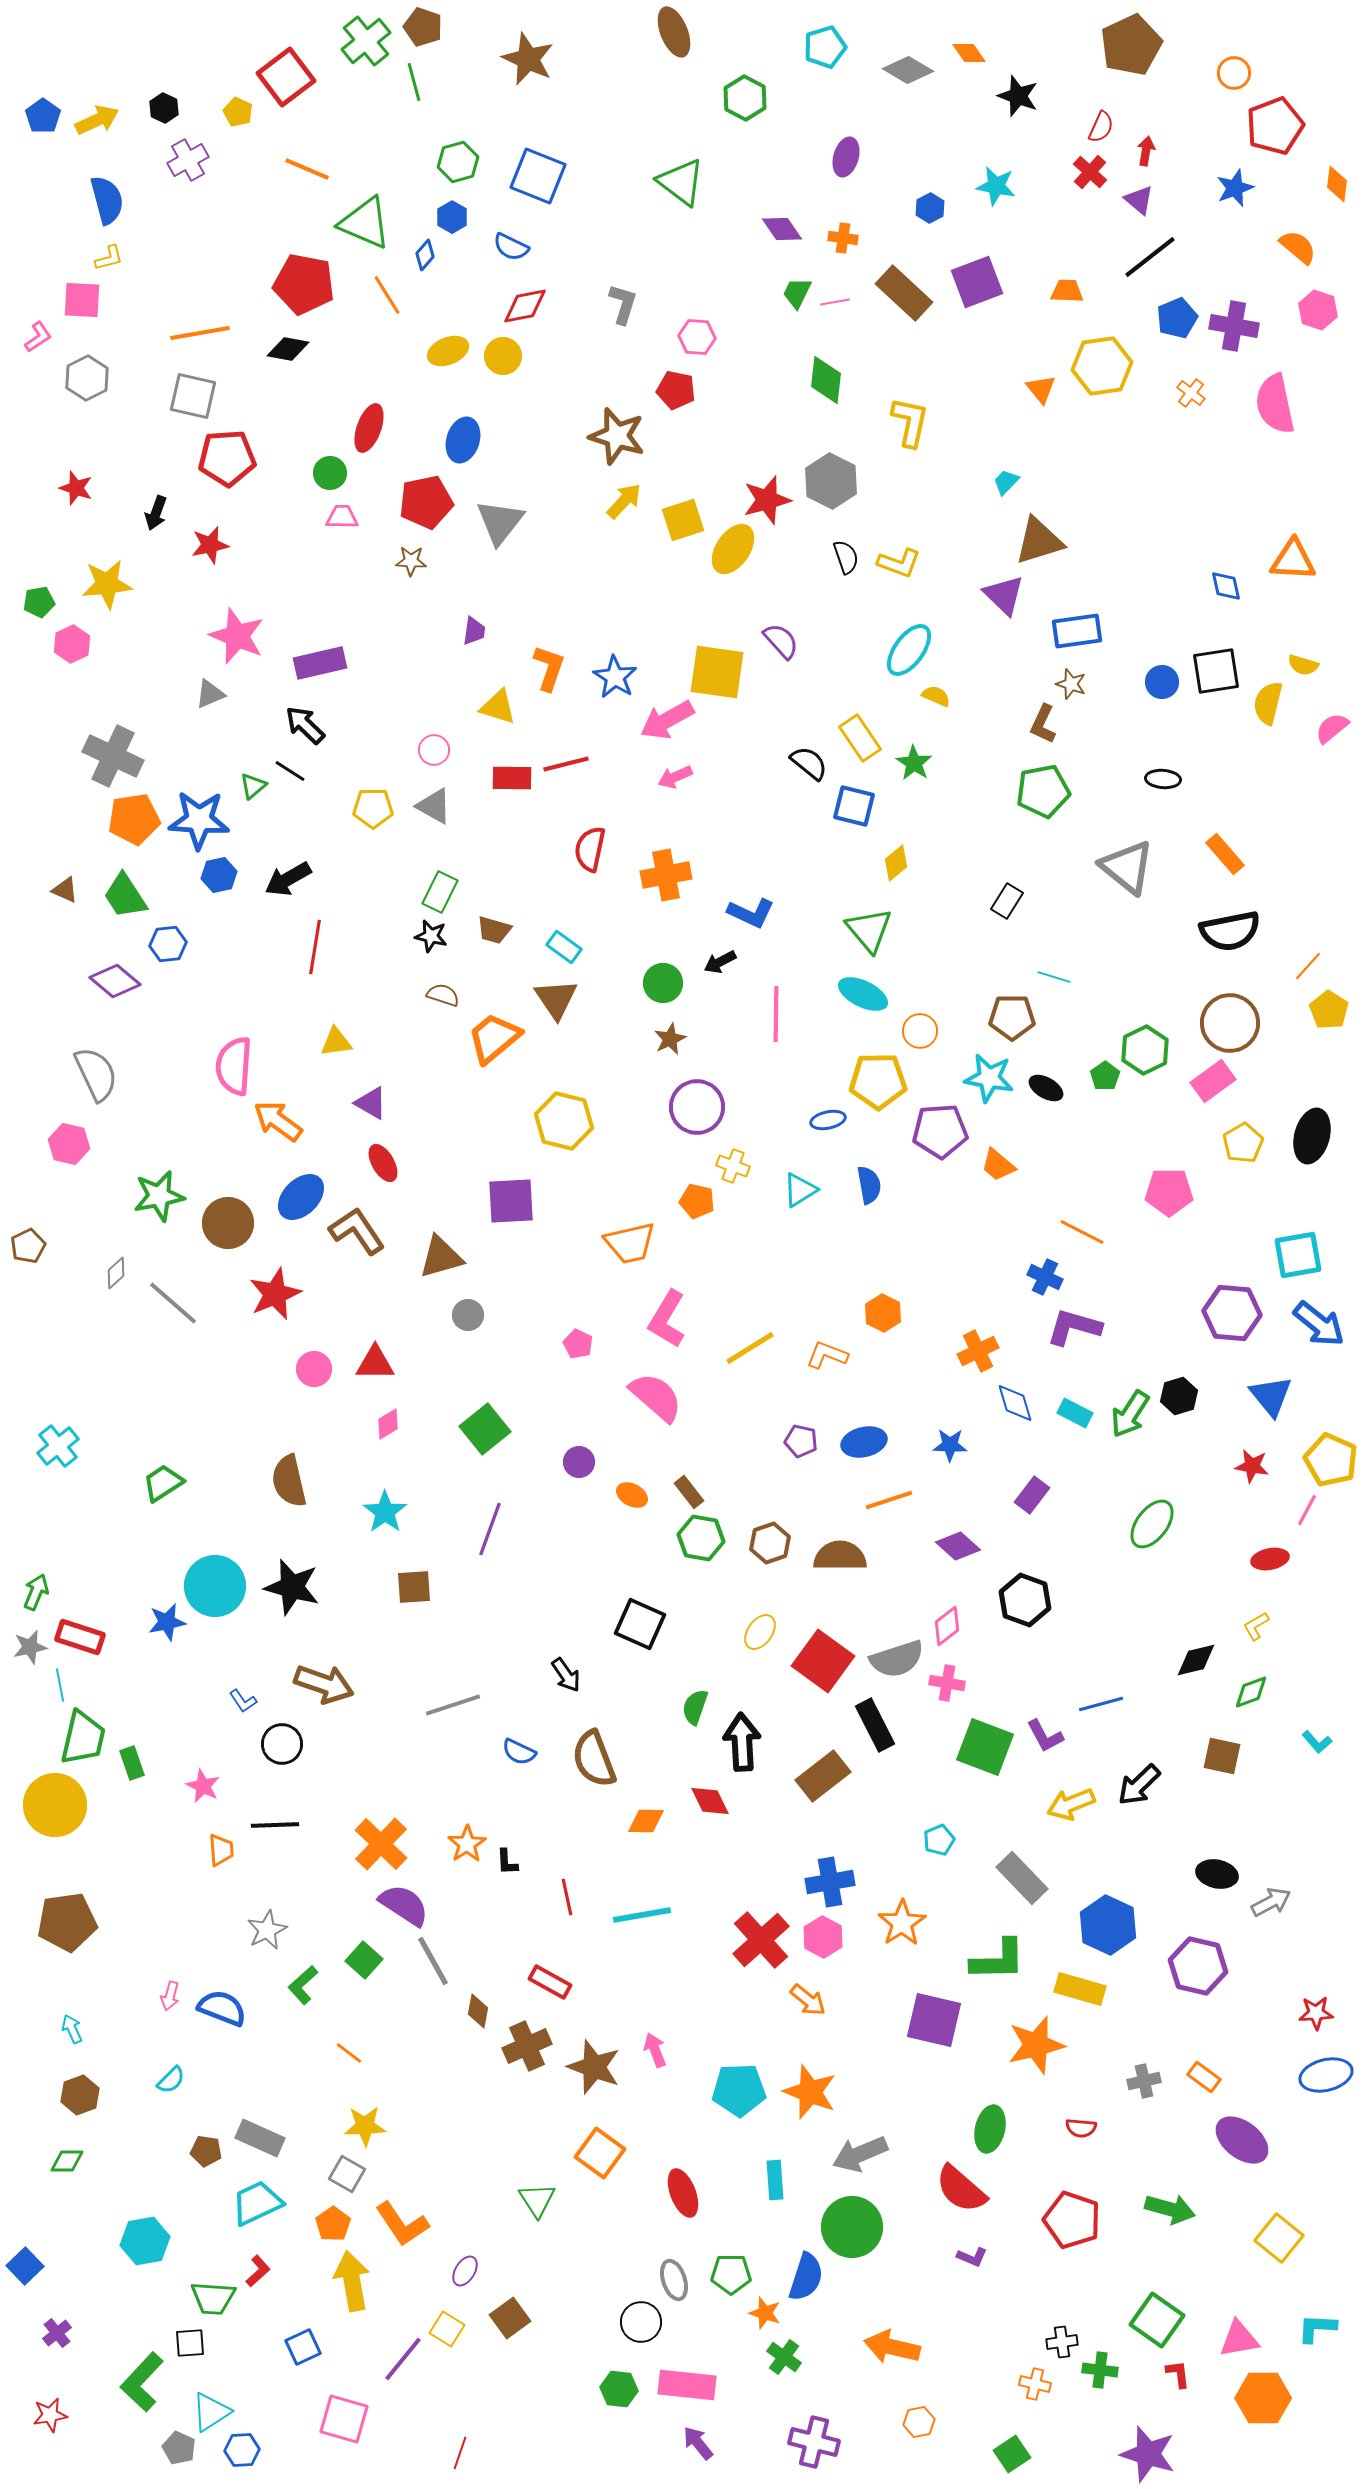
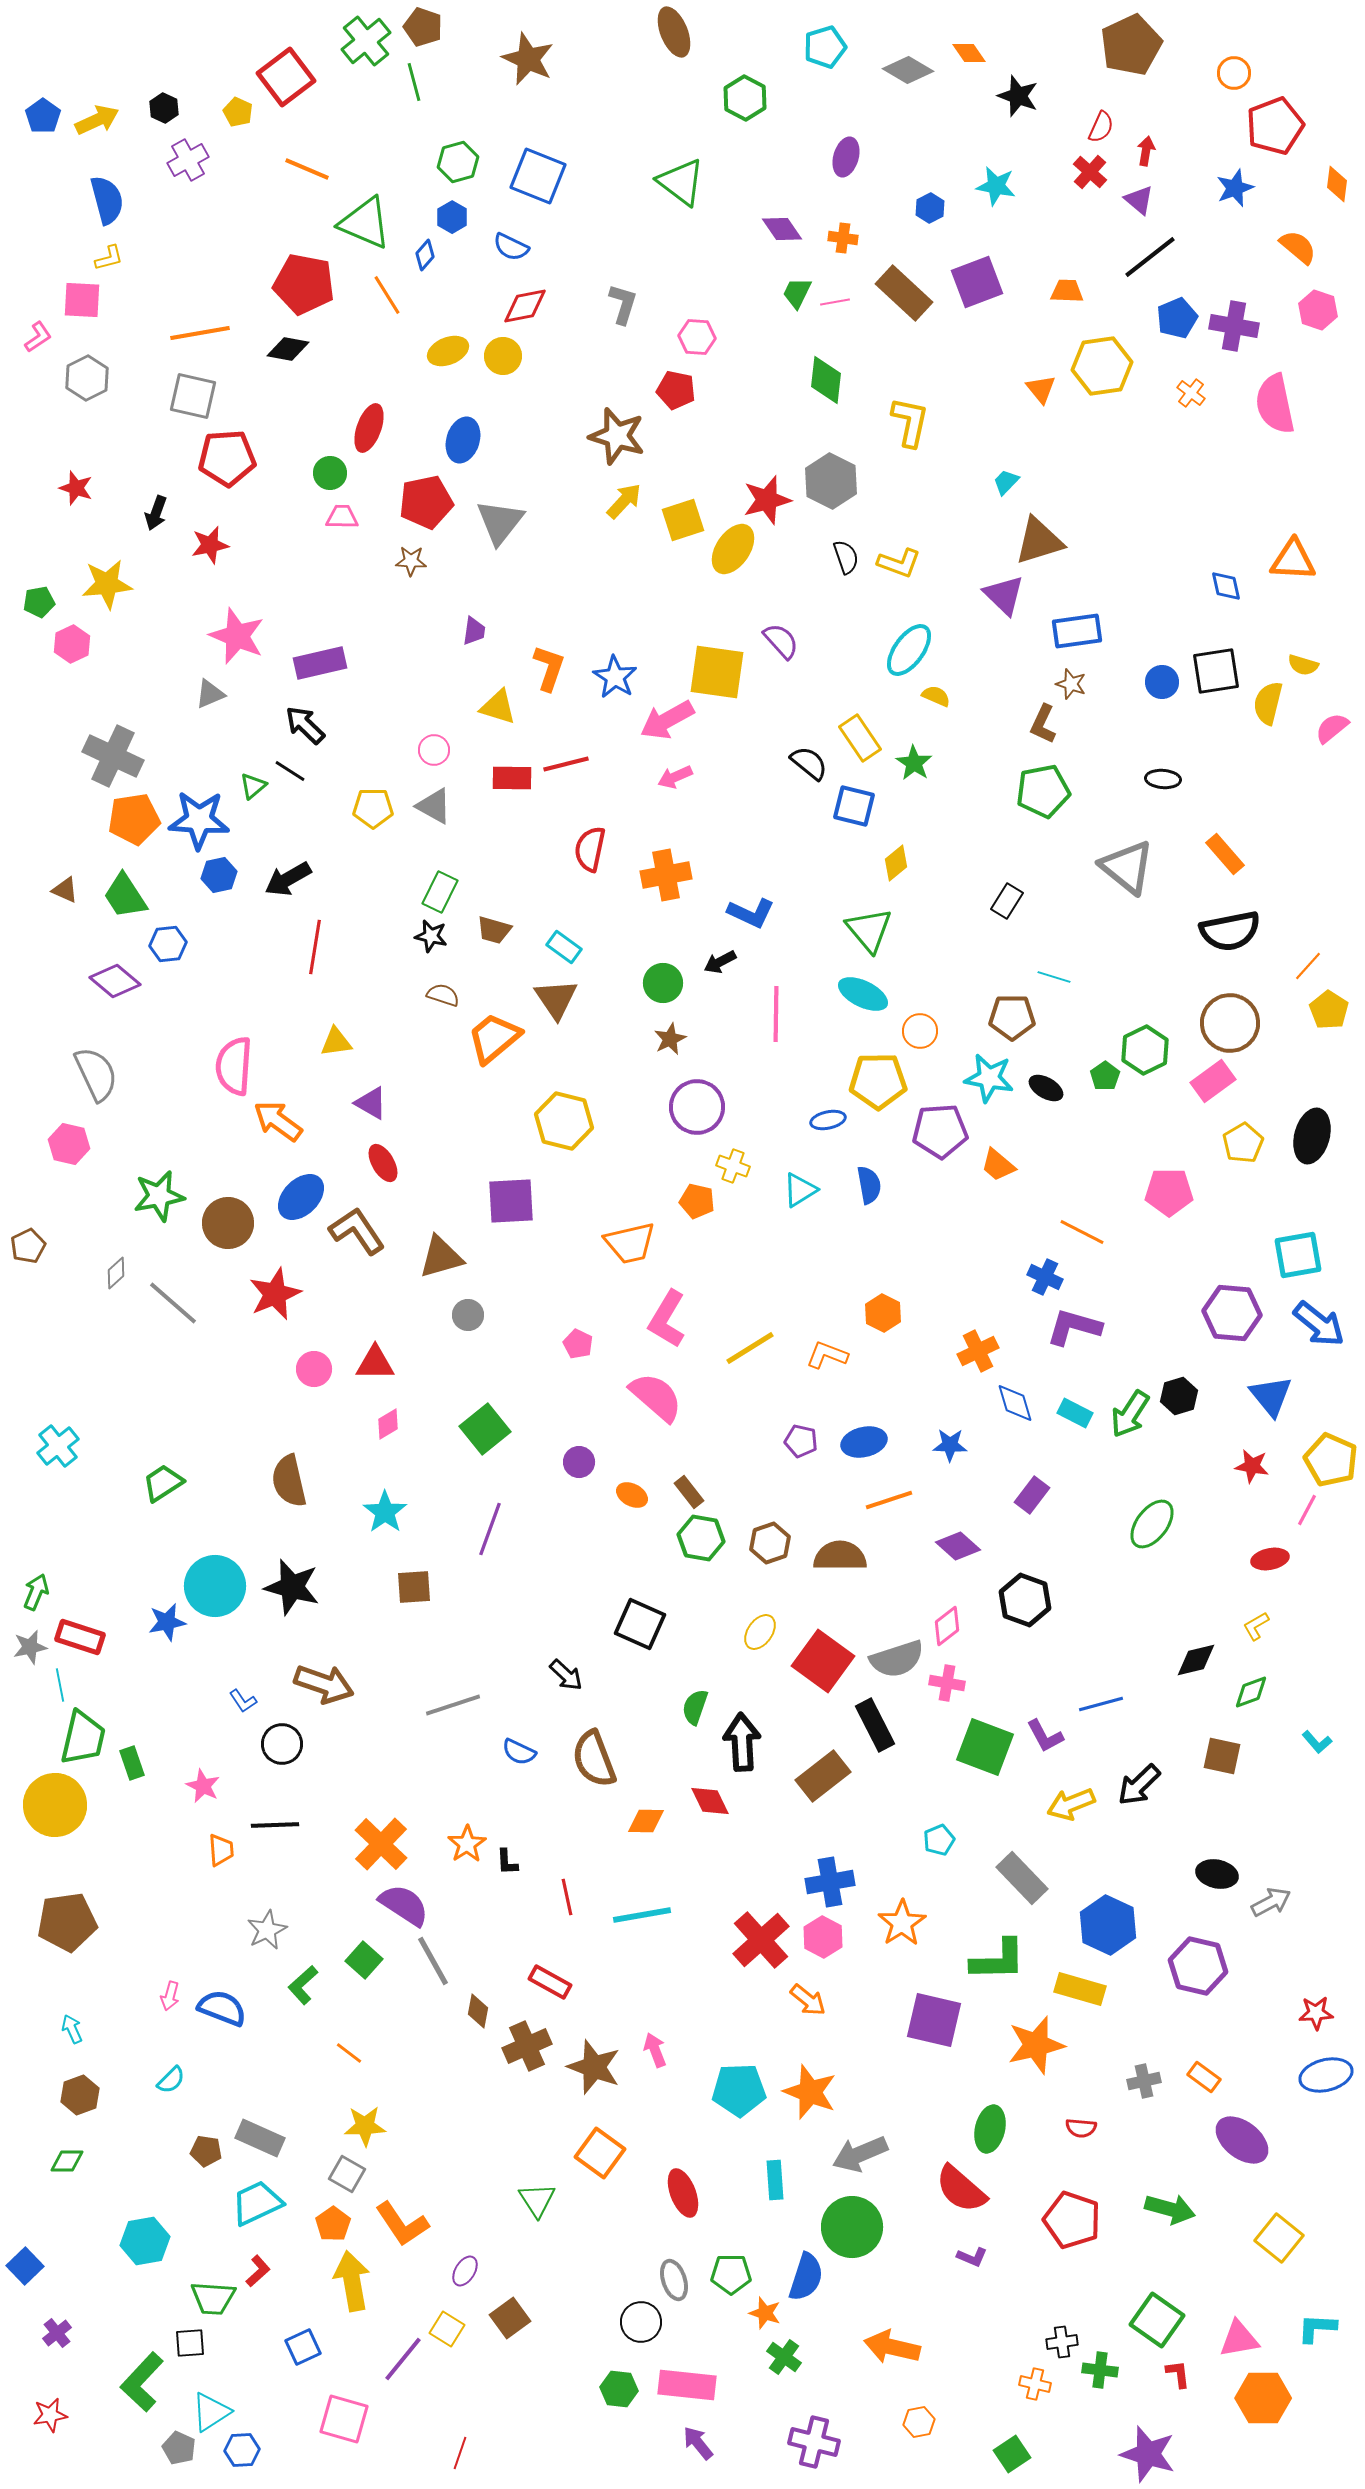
black arrow at (566, 1675): rotated 12 degrees counterclockwise
